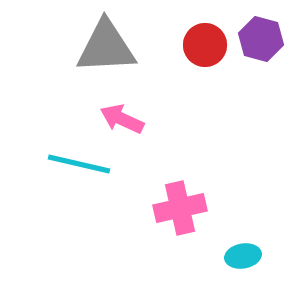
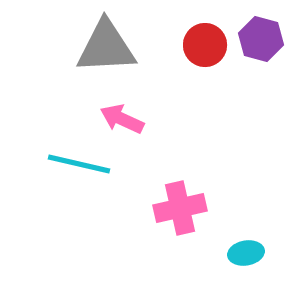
cyan ellipse: moved 3 px right, 3 px up
